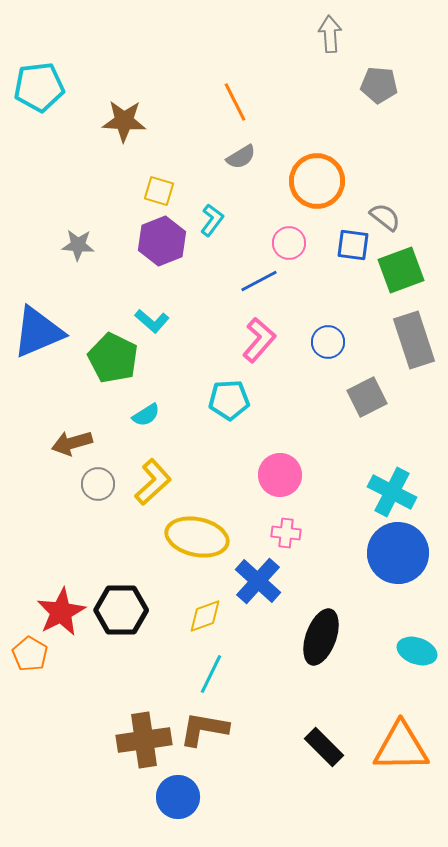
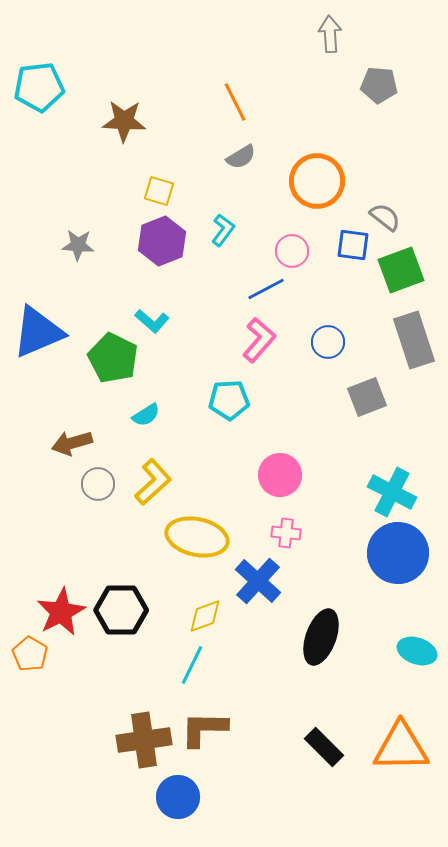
cyan L-shape at (212, 220): moved 11 px right, 10 px down
pink circle at (289, 243): moved 3 px right, 8 px down
blue line at (259, 281): moved 7 px right, 8 px down
gray square at (367, 397): rotated 6 degrees clockwise
cyan line at (211, 674): moved 19 px left, 9 px up
brown L-shape at (204, 729): rotated 9 degrees counterclockwise
